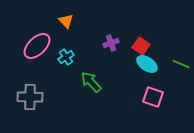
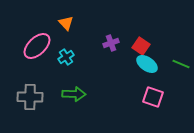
orange triangle: moved 2 px down
green arrow: moved 17 px left, 12 px down; rotated 135 degrees clockwise
